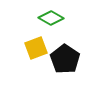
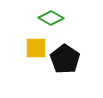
yellow square: rotated 20 degrees clockwise
